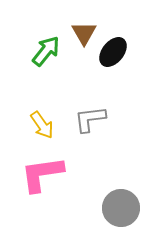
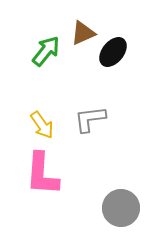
brown triangle: moved 1 px left; rotated 36 degrees clockwise
pink L-shape: rotated 78 degrees counterclockwise
